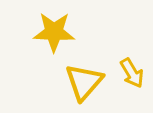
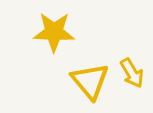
yellow triangle: moved 6 px right, 1 px up; rotated 21 degrees counterclockwise
